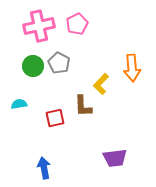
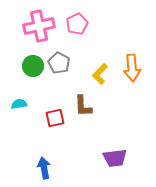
yellow L-shape: moved 1 px left, 10 px up
